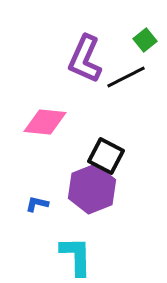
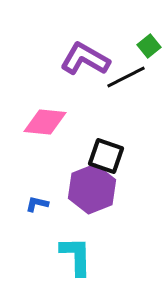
green square: moved 4 px right, 6 px down
purple L-shape: rotated 96 degrees clockwise
black square: rotated 9 degrees counterclockwise
